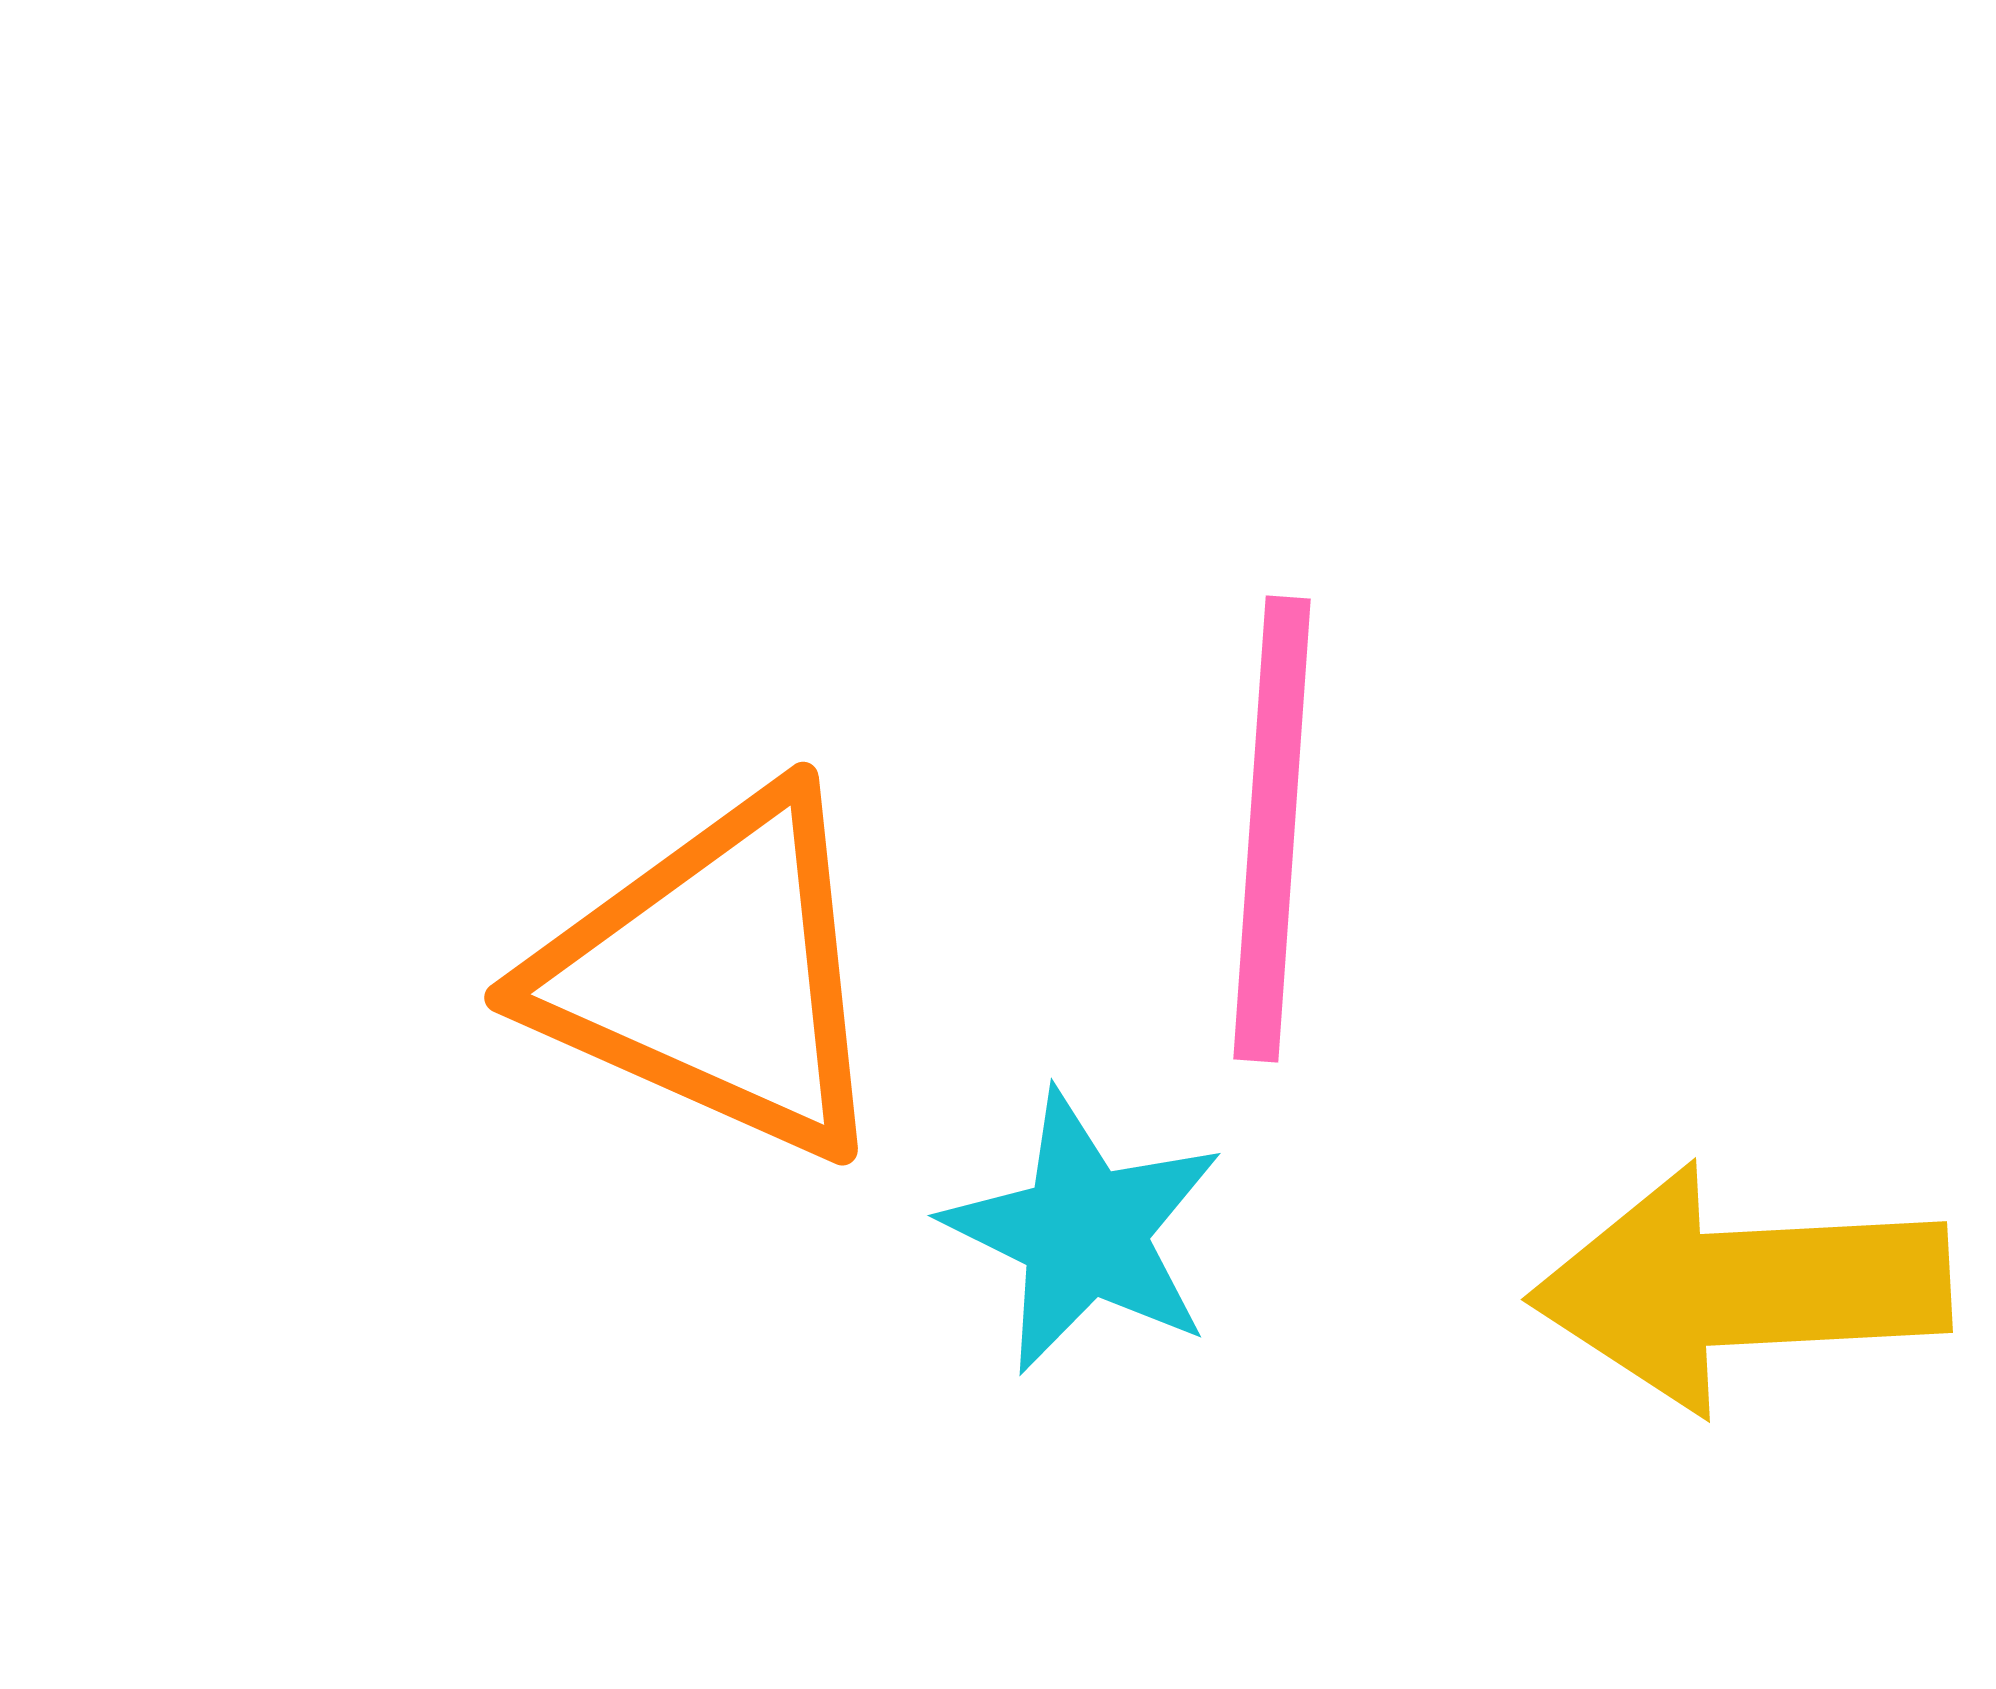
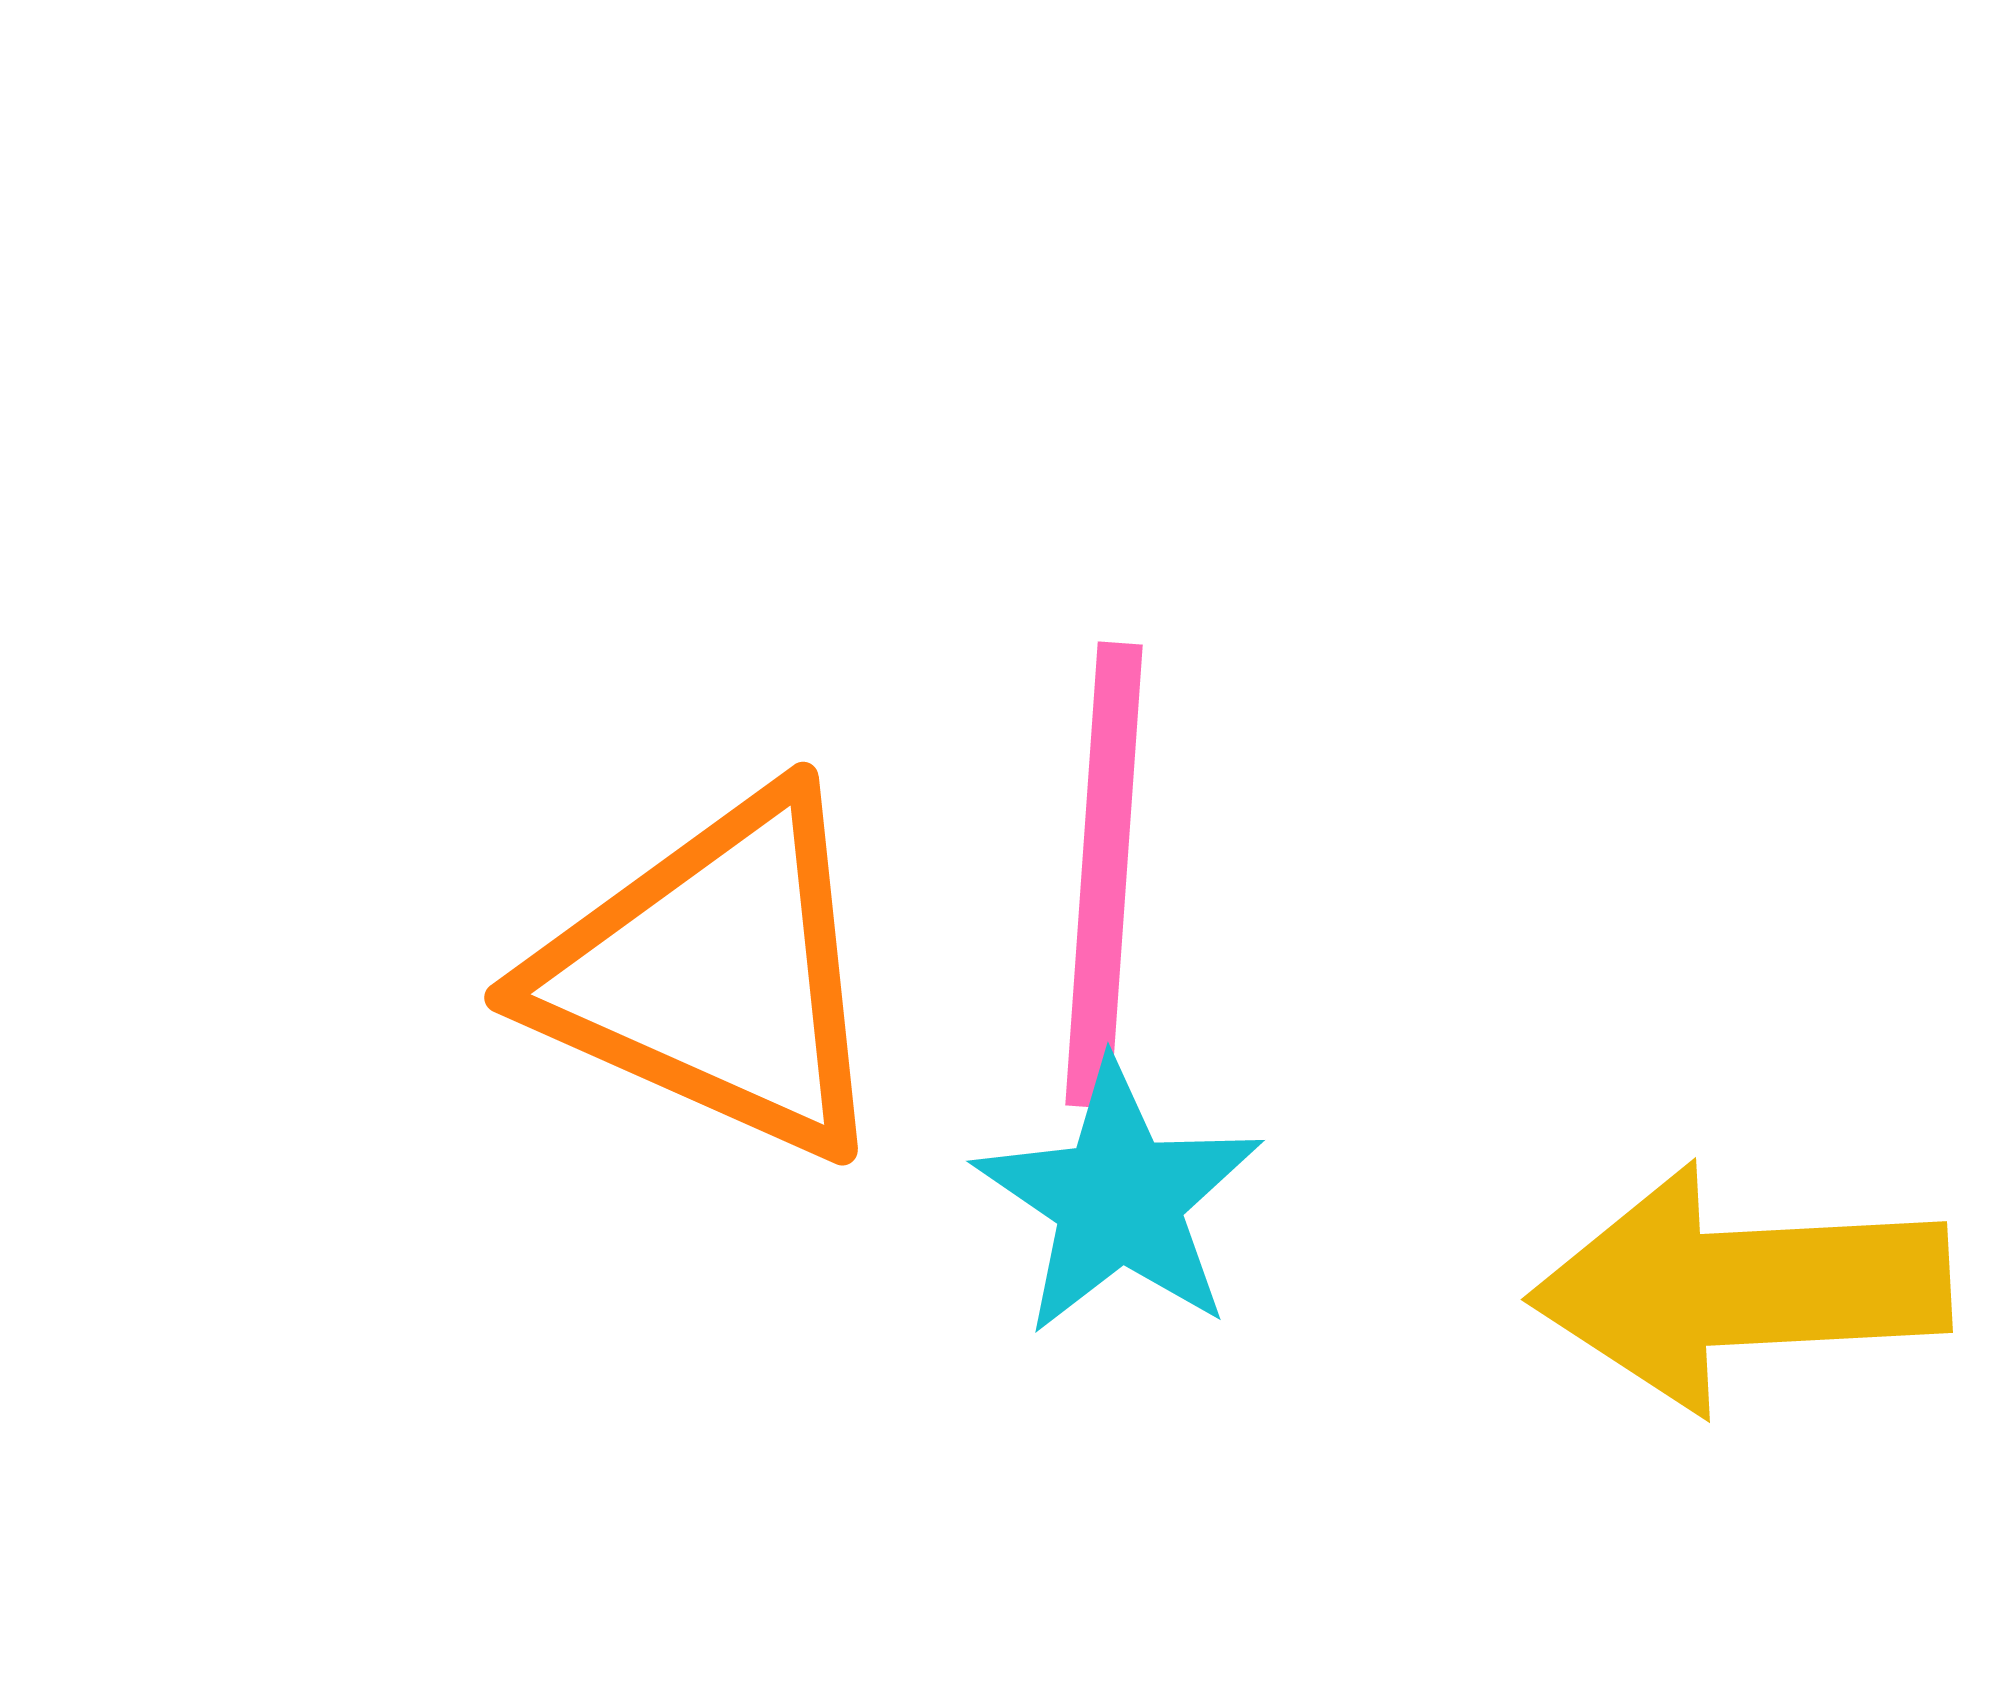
pink line: moved 168 px left, 46 px down
cyan star: moved 35 px right, 33 px up; rotated 8 degrees clockwise
